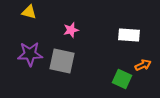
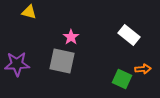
pink star: moved 7 px down; rotated 21 degrees counterclockwise
white rectangle: rotated 35 degrees clockwise
purple star: moved 13 px left, 10 px down
orange arrow: moved 4 px down; rotated 21 degrees clockwise
